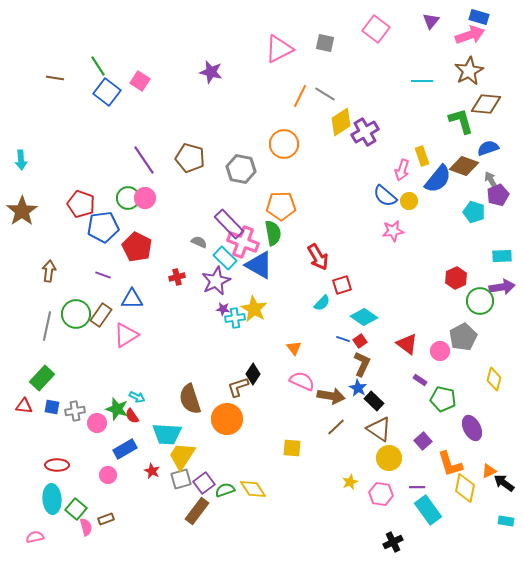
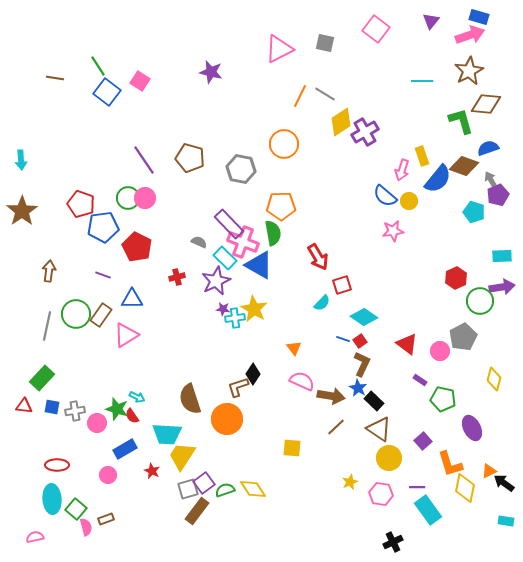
gray square at (181, 479): moved 7 px right, 10 px down
